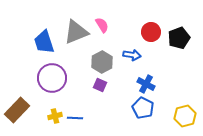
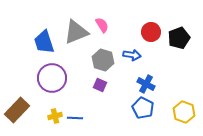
gray hexagon: moved 1 px right, 2 px up; rotated 15 degrees counterclockwise
yellow hexagon: moved 1 px left, 4 px up; rotated 25 degrees counterclockwise
